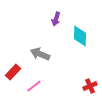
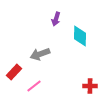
gray arrow: rotated 42 degrees counterclockwise
red rectangle: moved 1 px right
red cross: rotated 24 degrees clockwise
